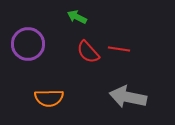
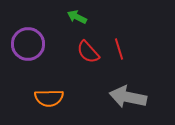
red line: rotated 65 degrees clockwise
